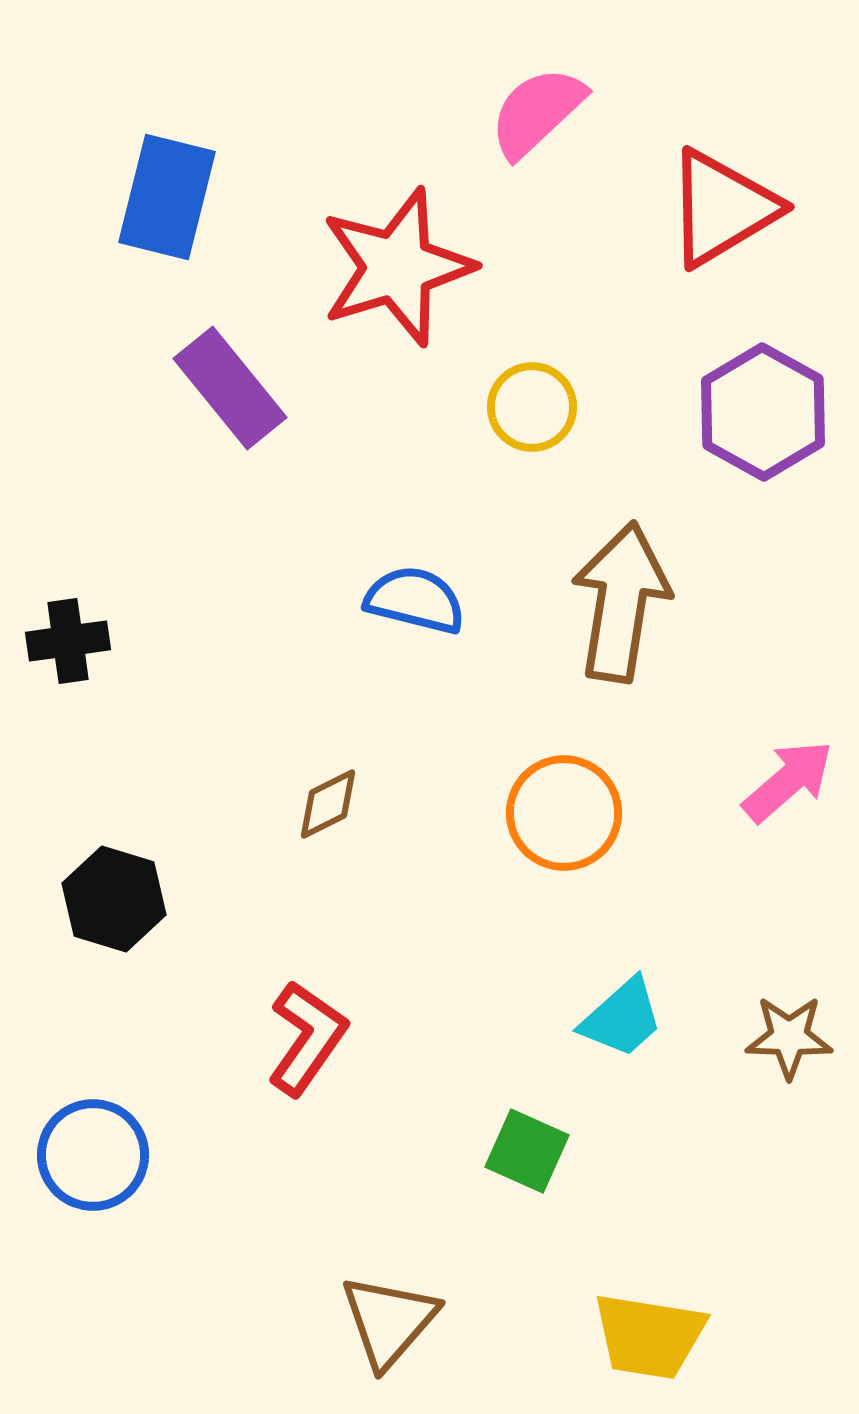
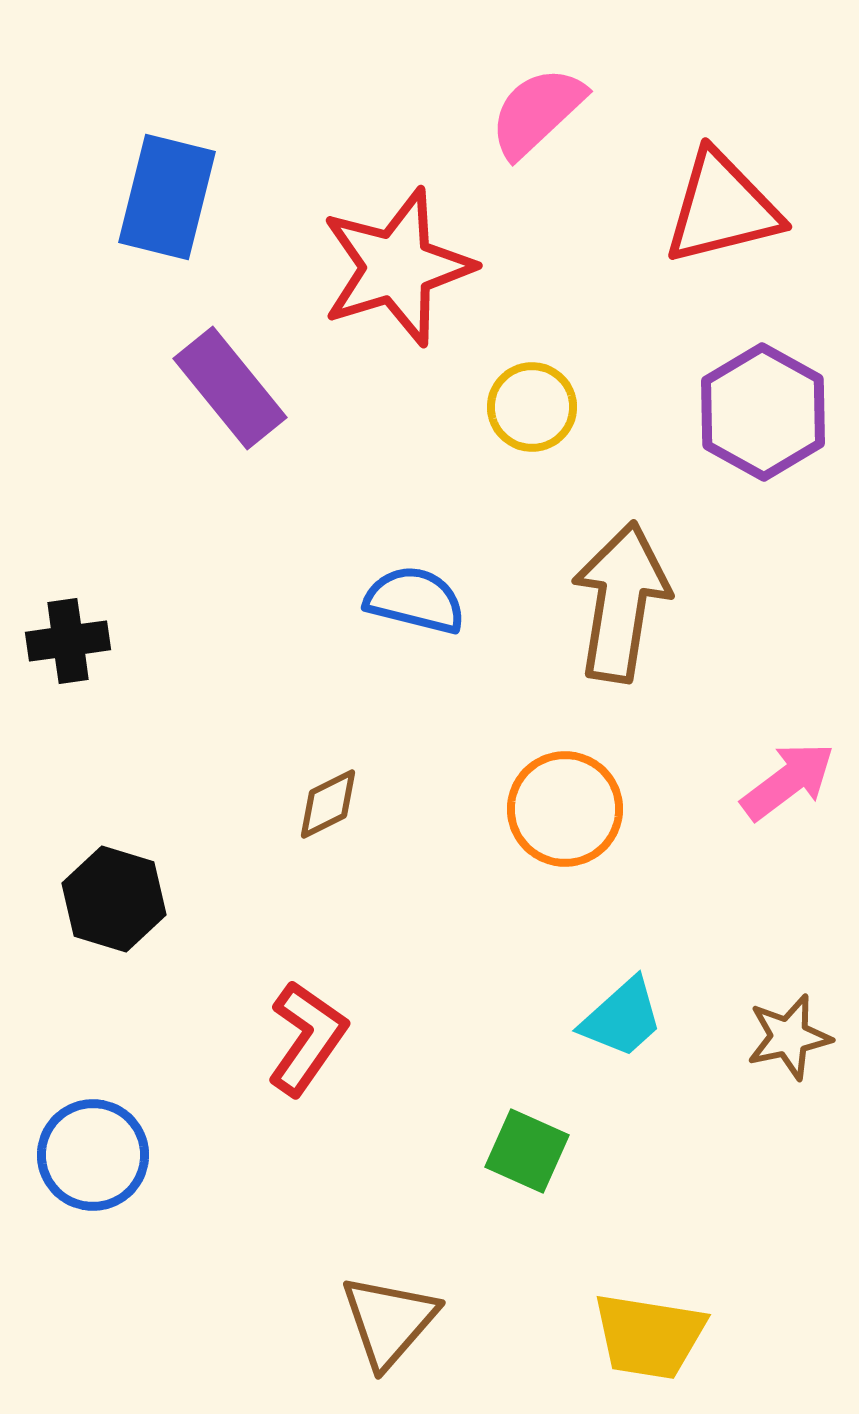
red triangle: rotated 17 degrees clockwise
pink arrow: rotated 4 degrees clockwise
orange circle: moved 1 px right, 4 px up
brown star: rotated 14 degrees counterclockwise
